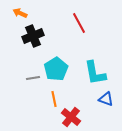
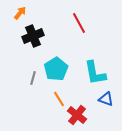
orange arrow: rotated 104 degrees clockwise
gray line: rotated 64 degrees counterclockwise
orange line: moved 5 px right; rotated 21 degrees counterclockwise
red cross: moved 6 px right, 2 px up
